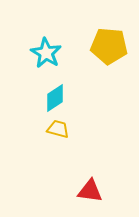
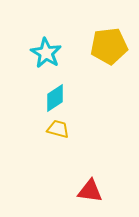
yellow pentagon: rotated 12 degrees counterclockwise
